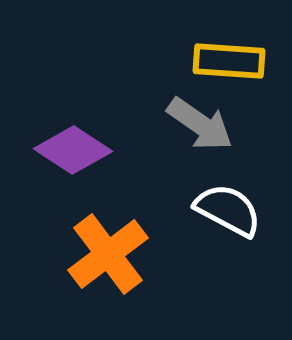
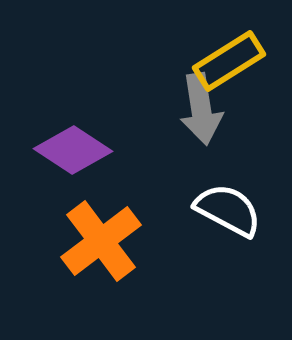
yellow rectangle: rotated 36 degrees counterclockwise
gray arrow: moved 1 px right, 15 px up; rotated 46 degrees clockwise
orange cross: moved 7 px left, 13 px up
